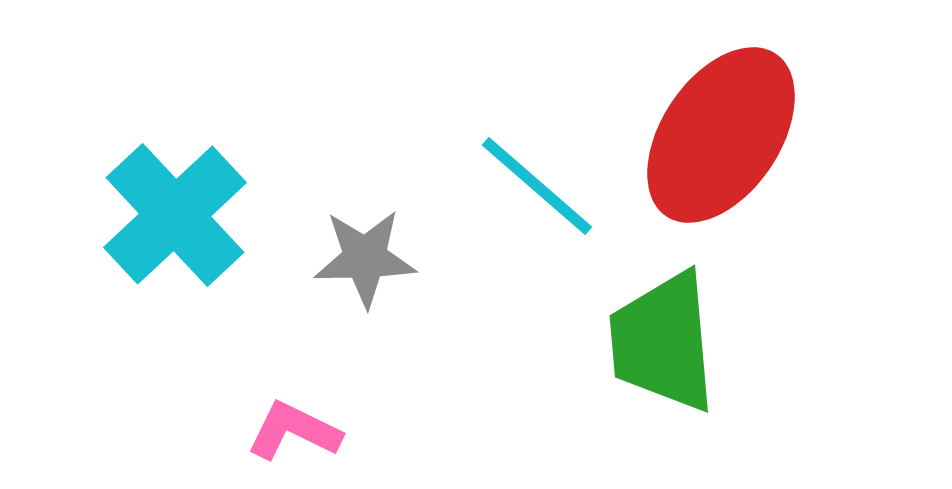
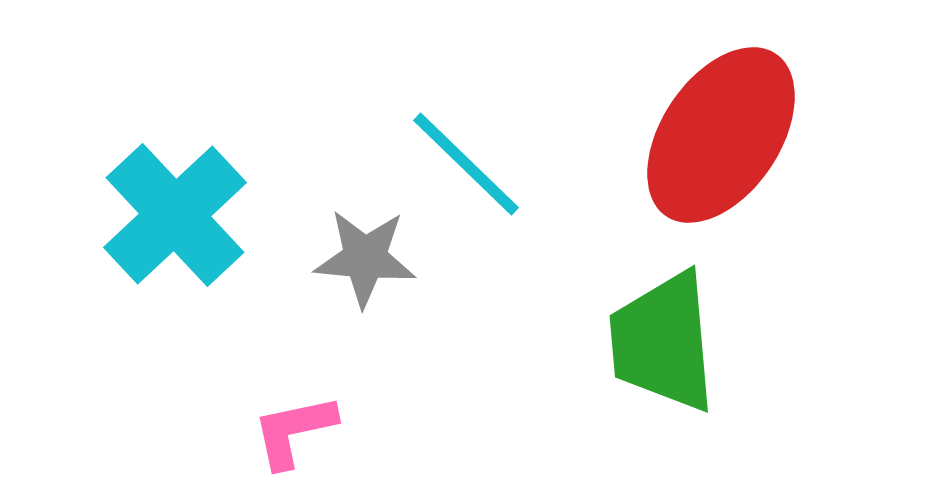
cyan line: moved 71 px left, 22 px up; rotated 3 degrees clockwise
gray star: rotated 6 degrees clockwise
pink L-shape: rotated 38 degrees counterclockwise
